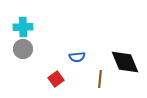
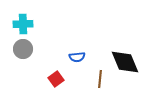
cyan cross: moved 3 px up
